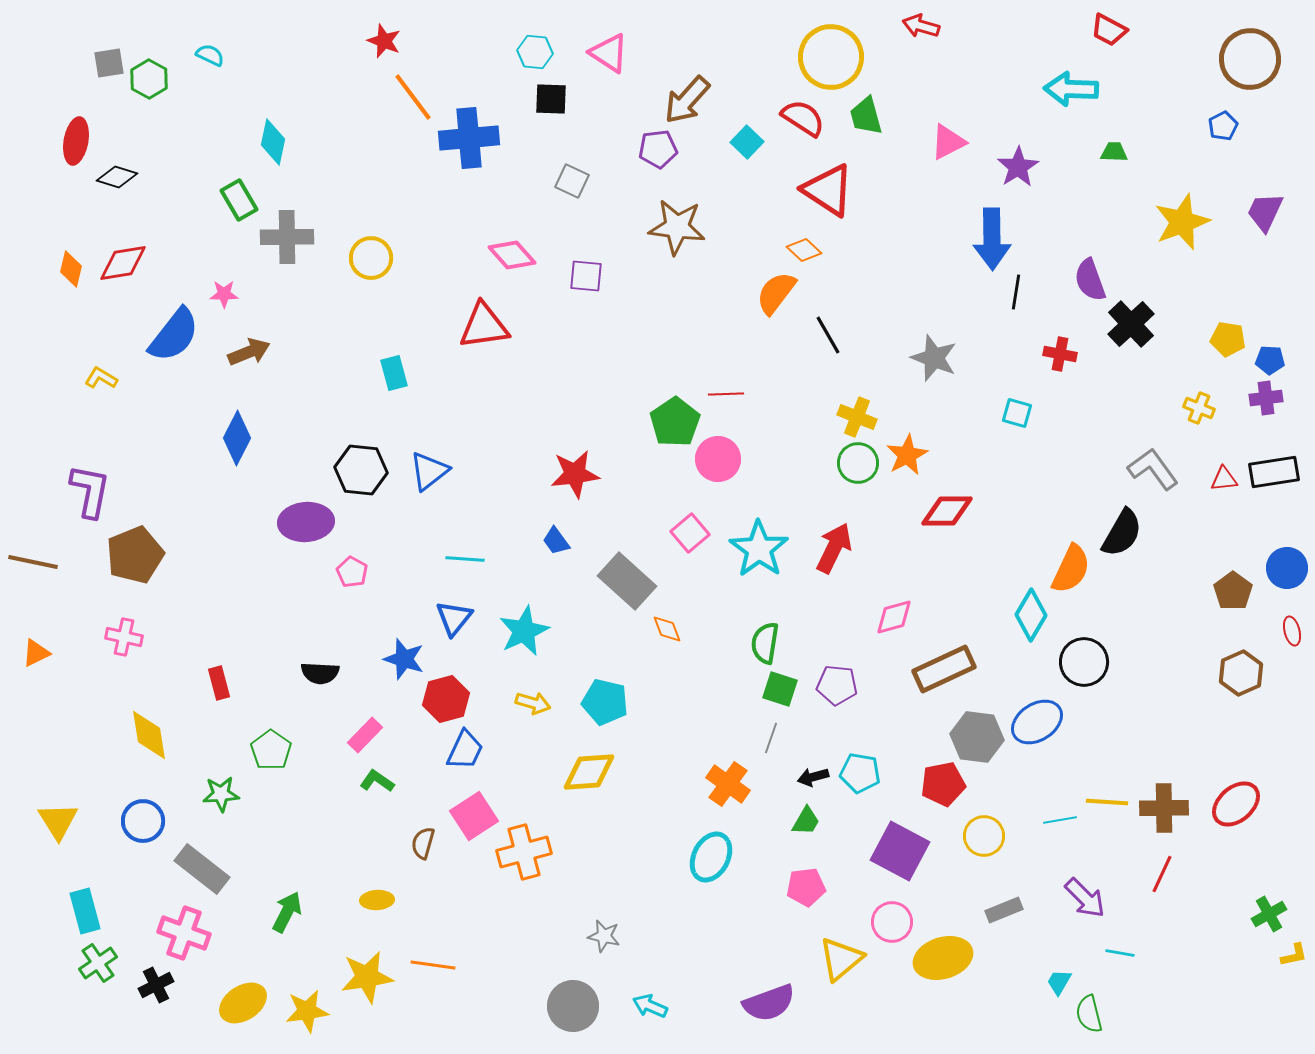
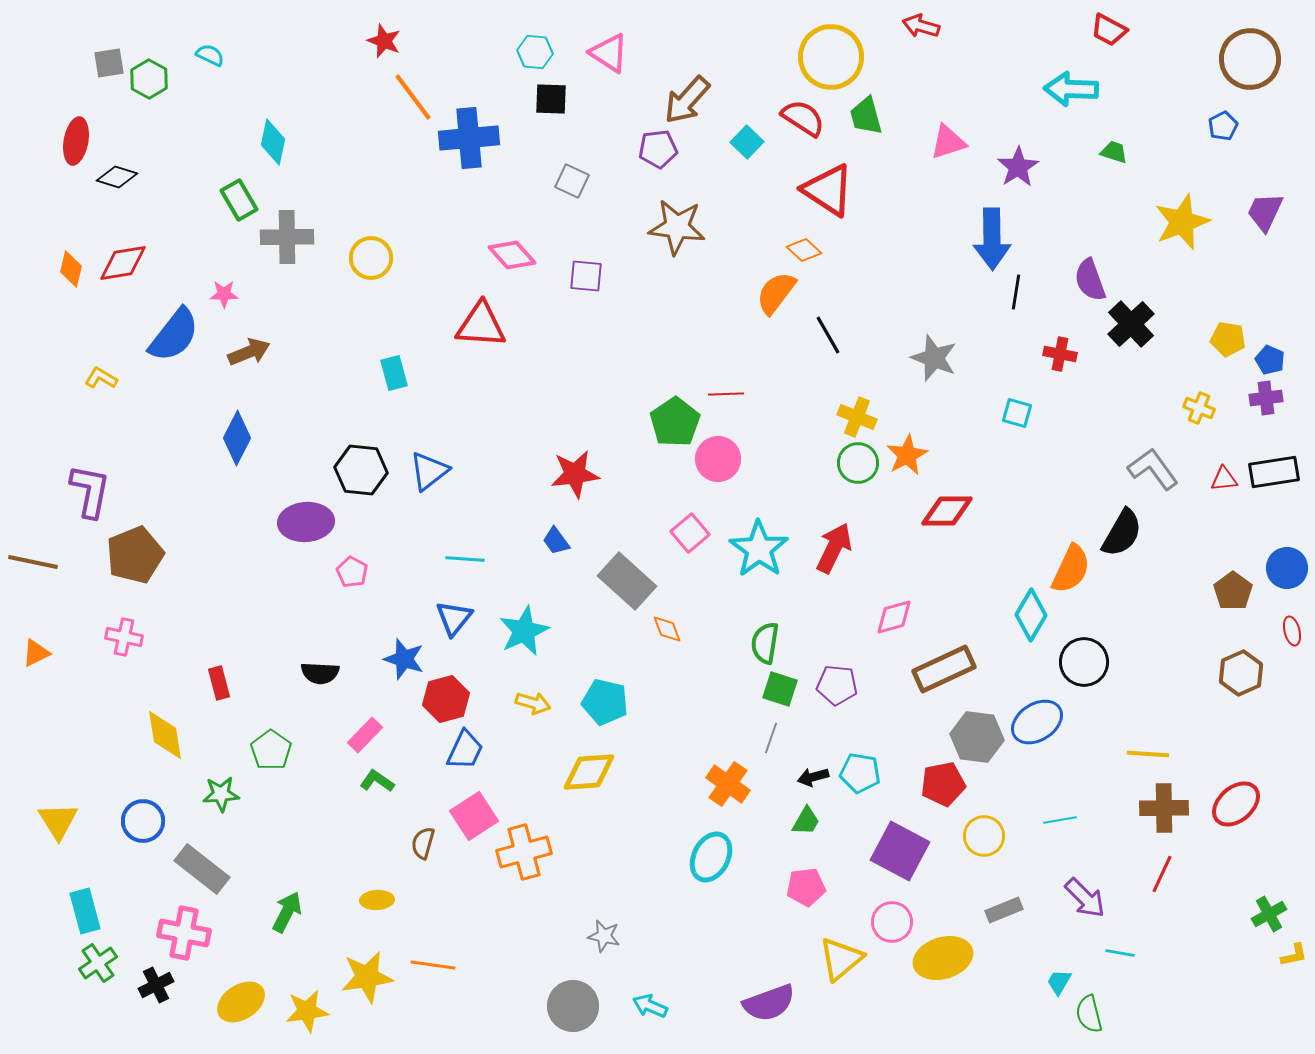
pink triangle at (948, 142): rotated 9 degrees clockwise
green trapezoid at (1114, 152): rotated 16 degrees clockwise
red triangle at (484, 326): moved 3 px left, 1 px up; rotated 12 degrees clockwise
blue pentagon at (1270, 360): rotated 20 degrees clockwise
yellow diamond at (149, 735): moved 16 px right
yellow line at (1107, 802): moved 41 px right, 48 px up
pink cross at (184, 933): rotated 9 degrees counterclockwise
yellow ellipse at (243, 1003): moved 2 px left, 1 px up
